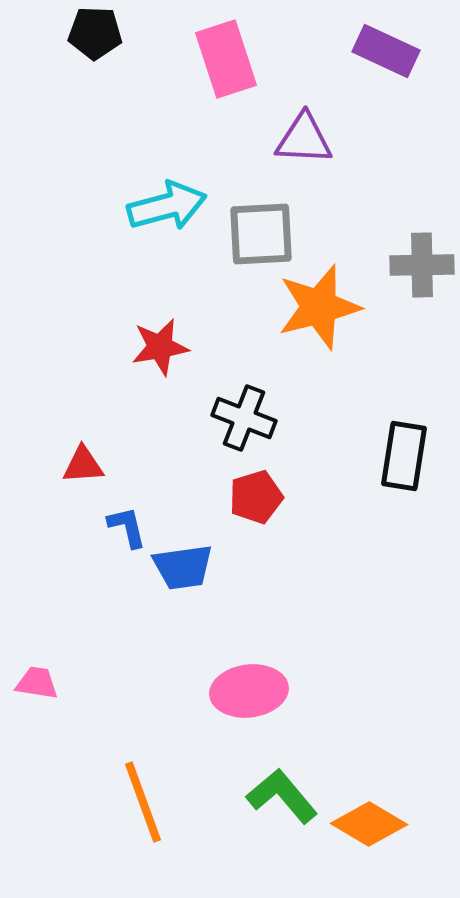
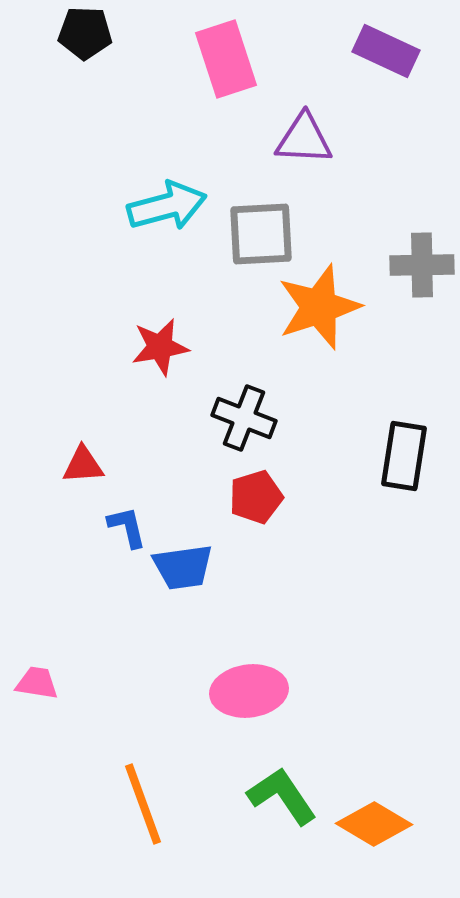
black pentagon: moved 10 px left
orange star: rotated 4 degrees counterclockwise
green L-shape: rotated 6 degrees clockwise
orange line: moved 2 px down
orange diamond: moved 5 px right
